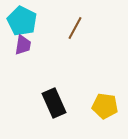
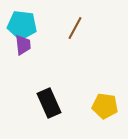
cyan pentagon: moved 4 px down; rotated 20 degrees counterclockwise
purple trapezoid: rotated 15 degrees counterclockwise
black rectangle: moved 5 px left
